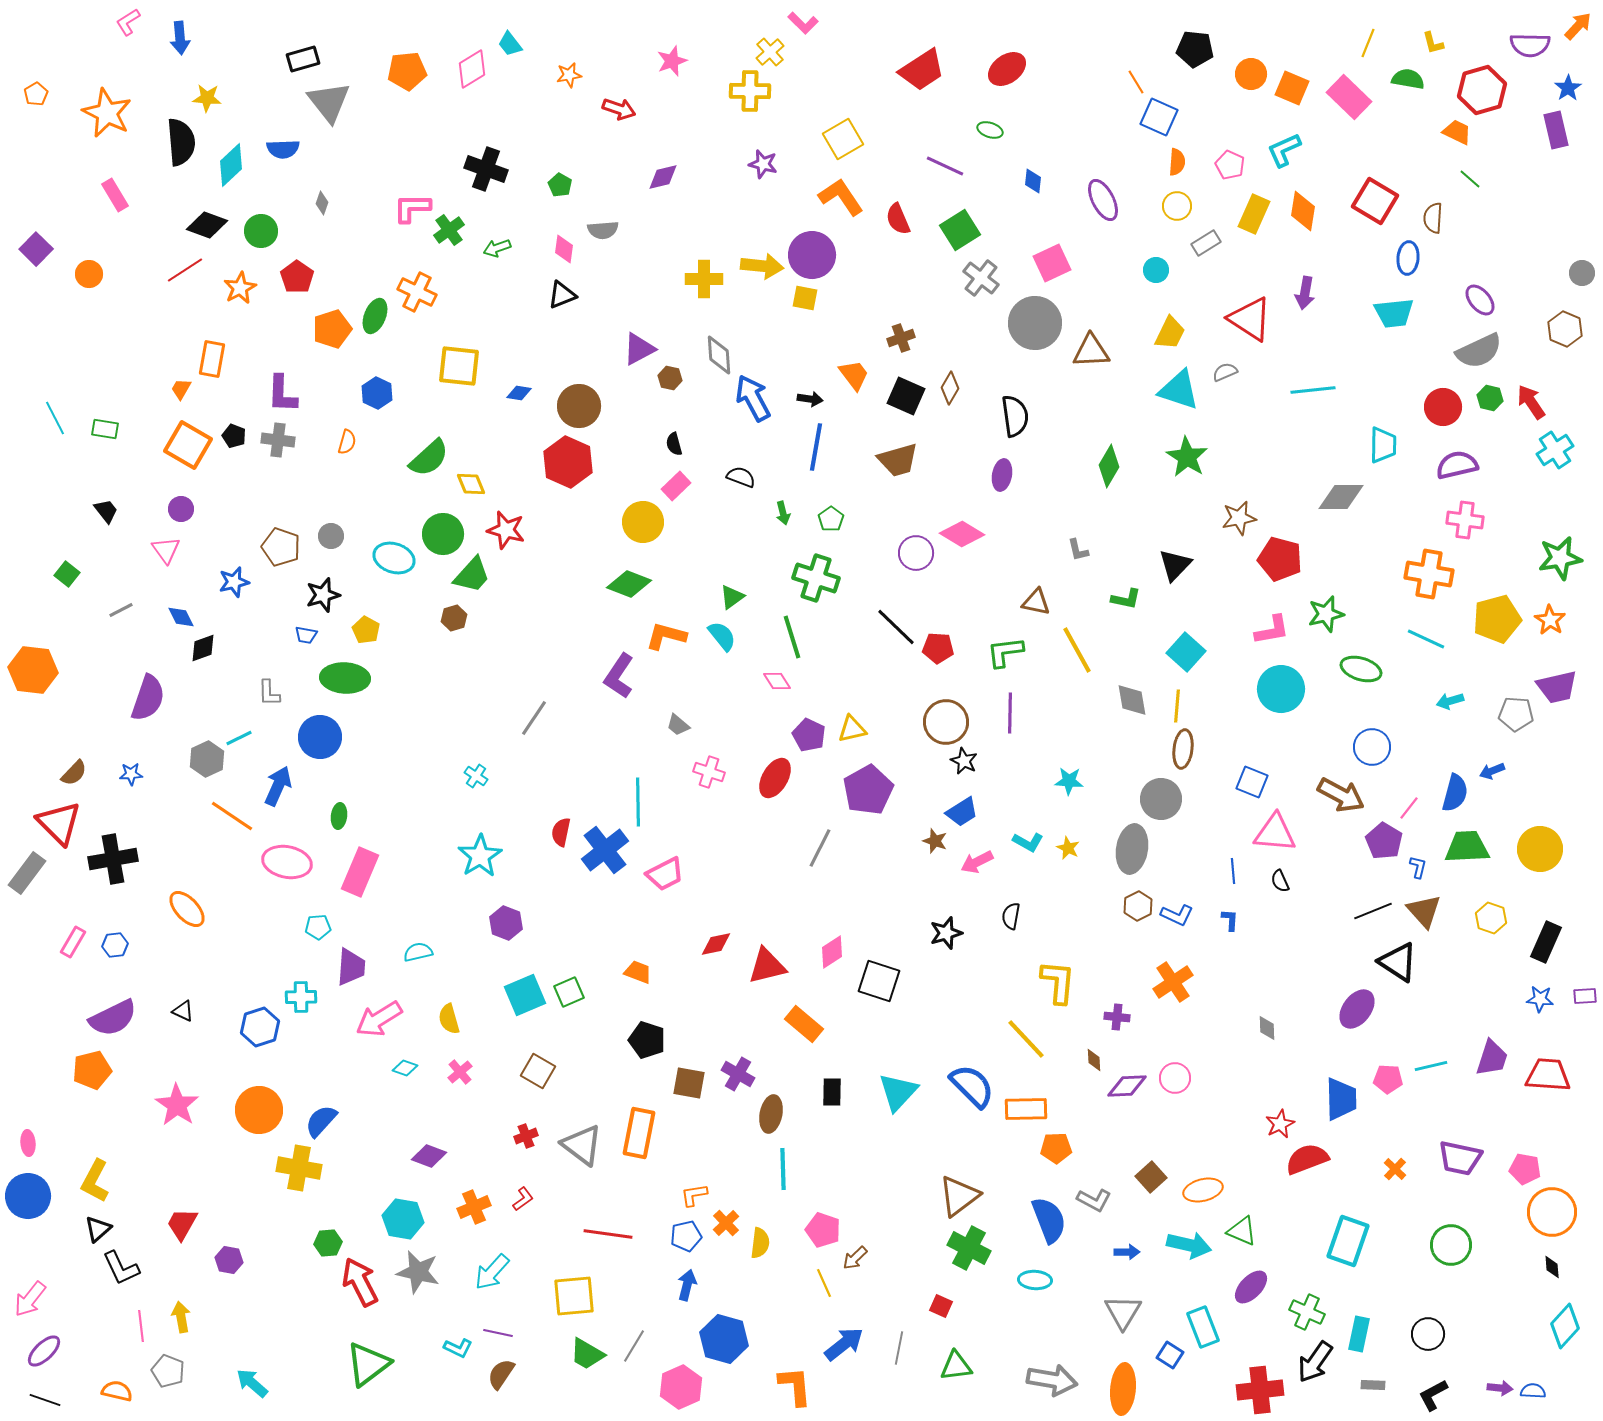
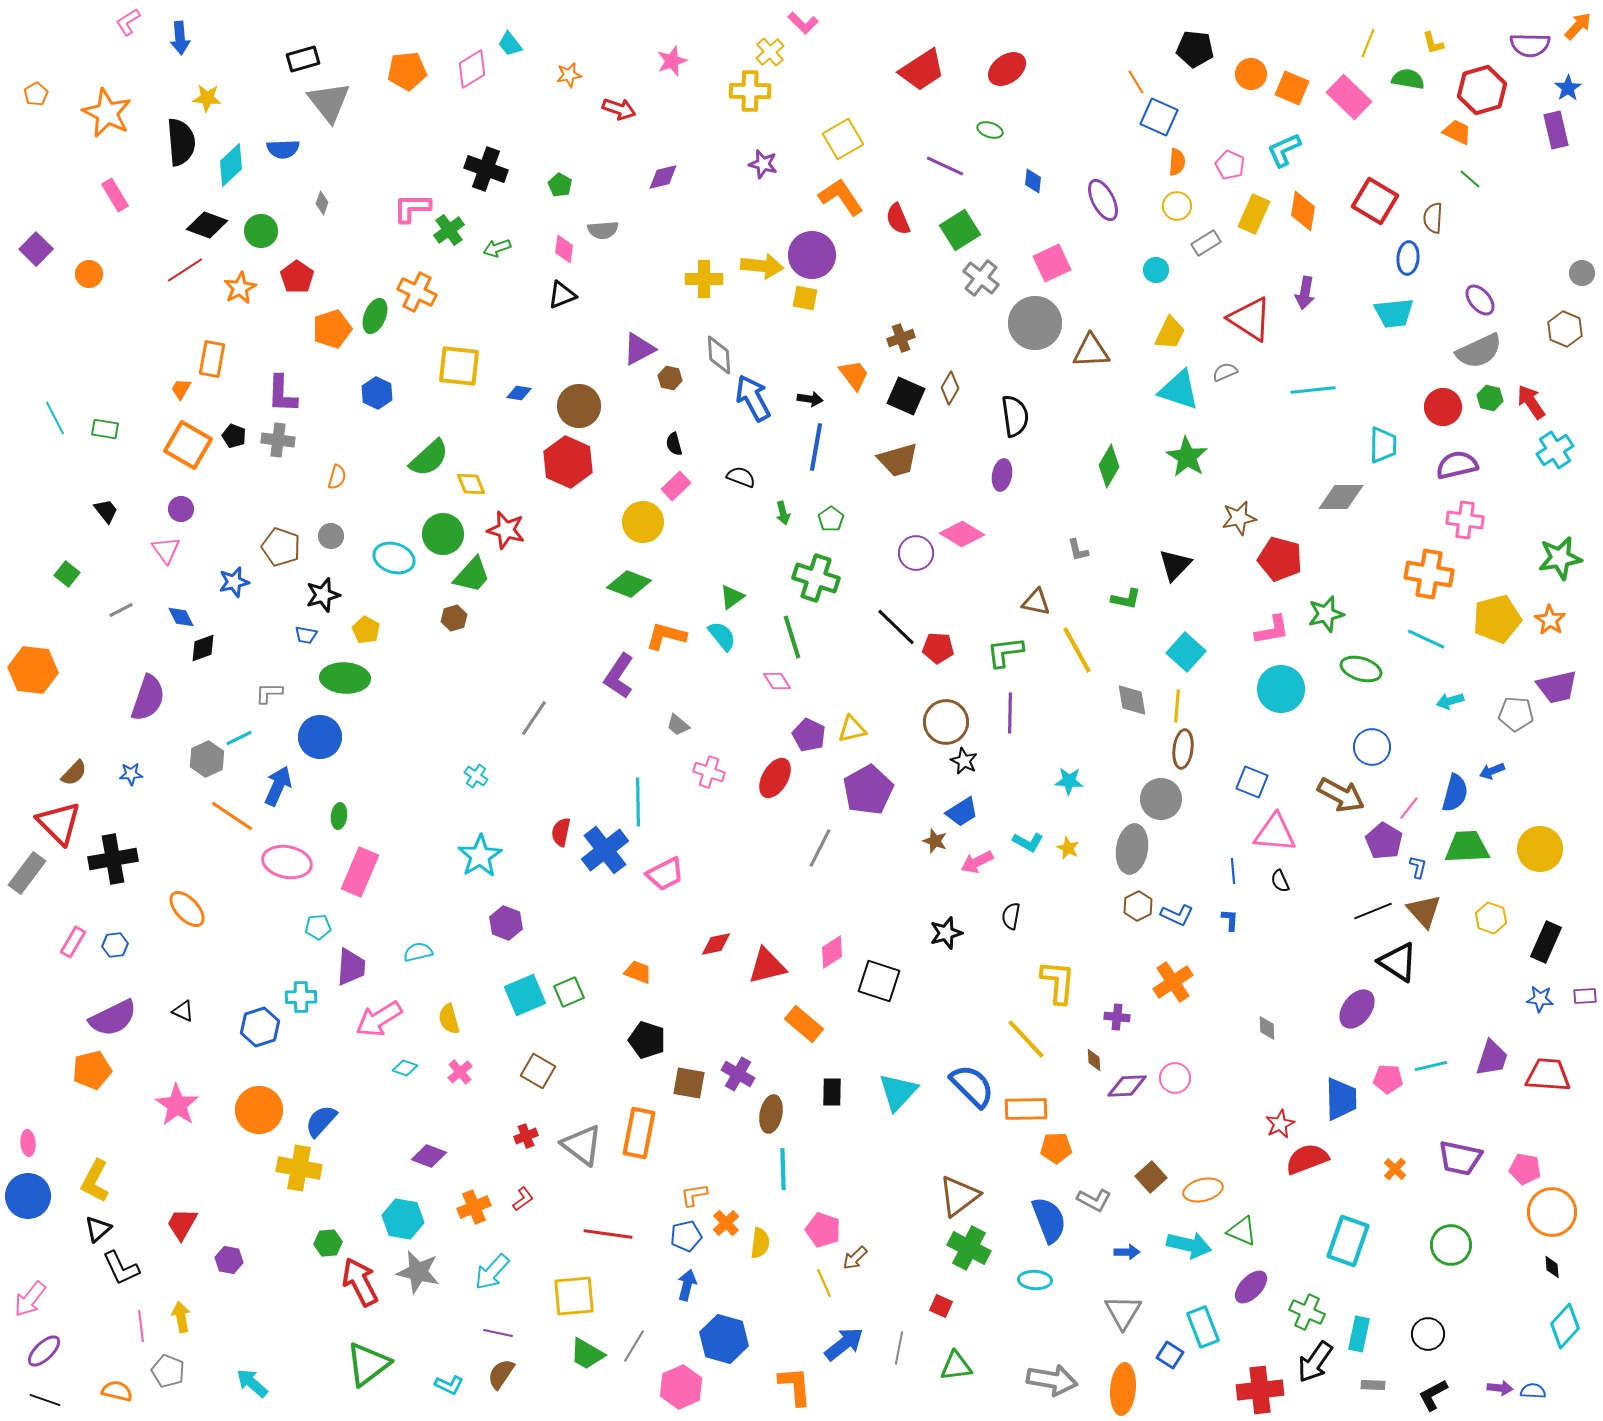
orange semicircle at (347, 442): moved 10 px left, 35 px down
gray L-shape at (269, 693): rotated 92 degrees clockwise
cyan L-shape at (458, 1348): moved 9 px left, 37 px down
